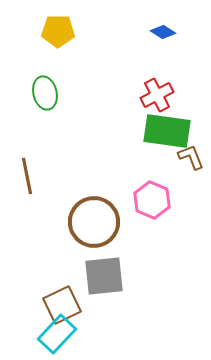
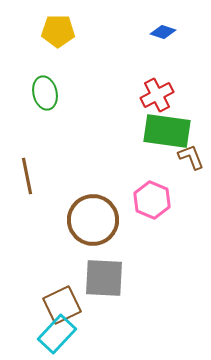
blue diamond: rotated 15 degrees counterclockwise
brown circle: moved 1 px left, 2 px up
gray square: moved 2 px down; rotated 9 degrees clockwise
